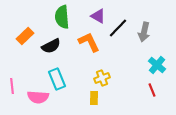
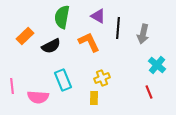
green semicircle: rotated 15 degrees clockwise
black line: rotated 40 degrees counterclockwise
gray arrow: moved 1 px left, 2 px down
cyan rectangle: moved 6 px right, 1 px down
red line: moved 3 px left, 2 px down
